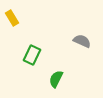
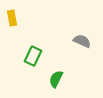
yellow rectangle: rotated 21 degrees clockwise
green rectangle: moved 1 px right, 1 px down
